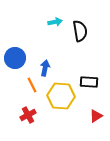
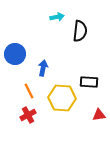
cyan arrow: moved 2 px right, 5 px up
black semicircle: rotated 15 degrees clockwise
blue circle: moved 4 px up
blue arrow: moved 2 px left
orange line: moved 3 px left, 6 px down
yellow hexagon: moved 1 px right, 2 px down
red triangle: moved 3 px right, 1 px up; rotated 24 degrees clockwise
